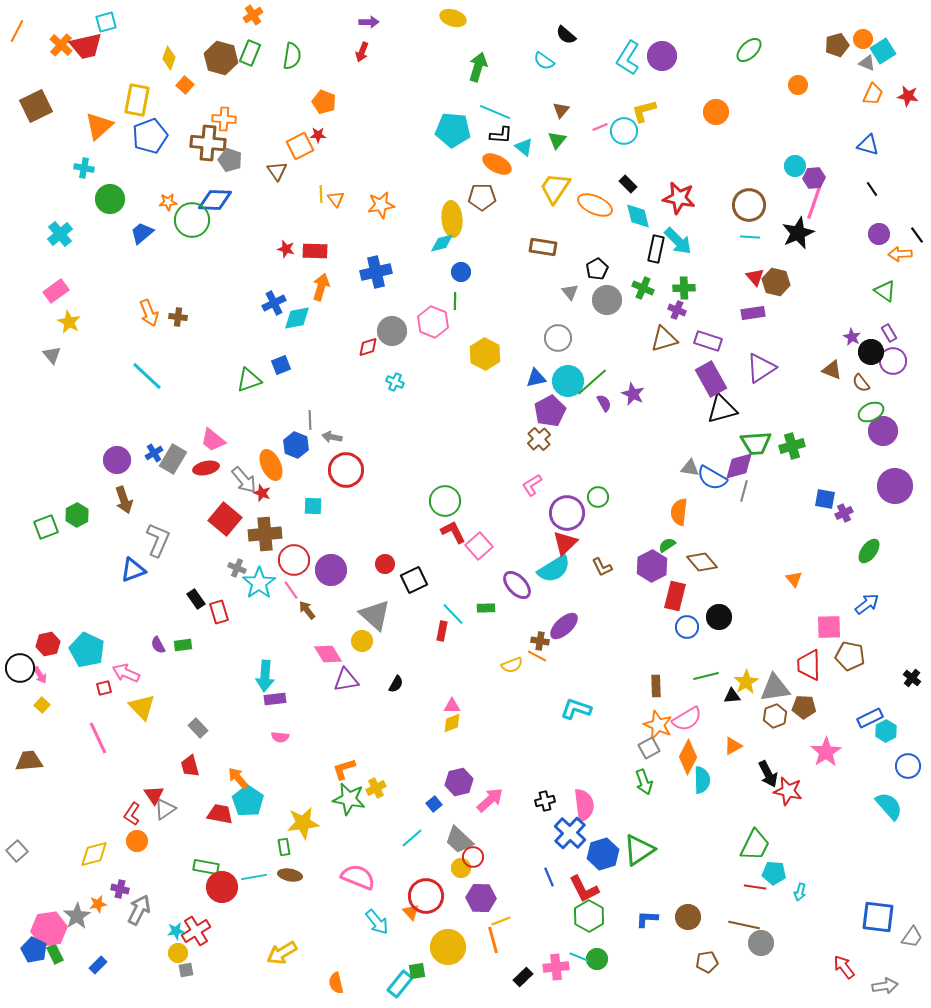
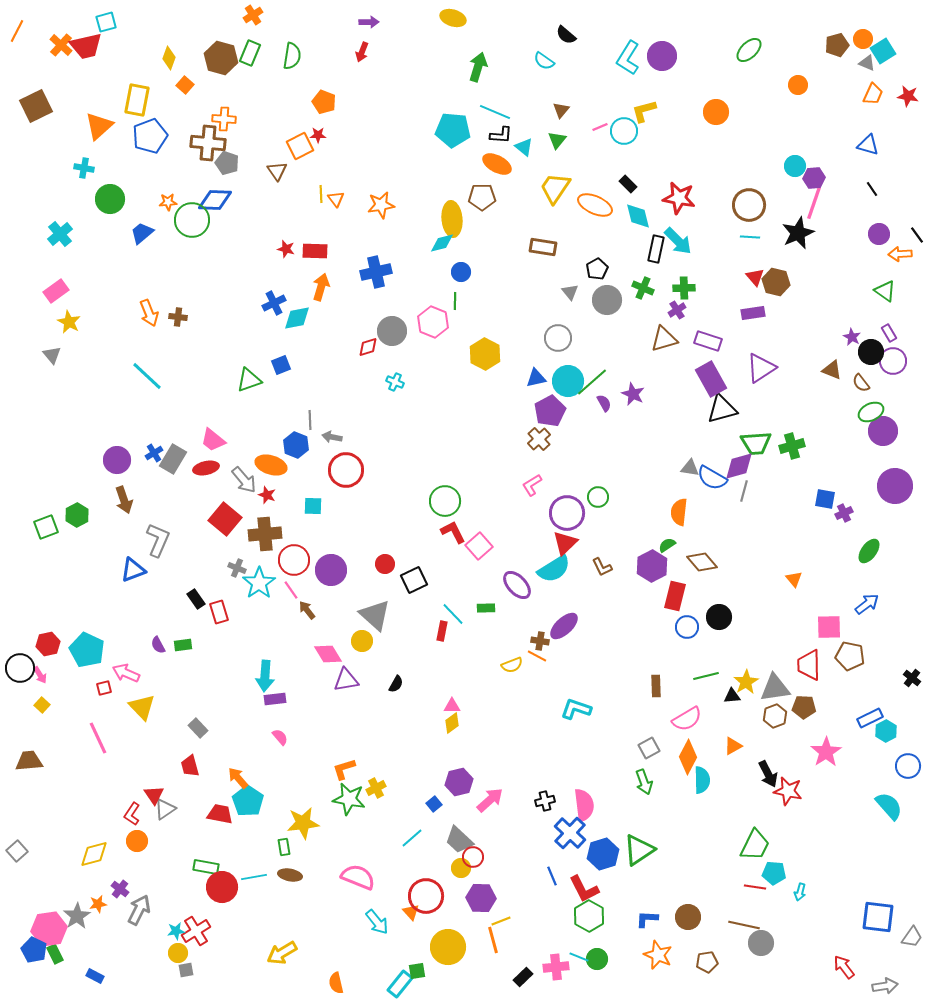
gray pentagon at (230, 160): moved 3 px left, 3 px down
purple cross at (677, 310): rotated 36 degrees clockwise
orange ellipse at (271, 465): rotated 48 degrees counterclockwise
red star at (262, 493): moved 5 px right, 2 px down
yellow diamond at (452, 723): rotated 15 degrees counterclockwise
orange star at (658, 725): moved 230 px down
pink semicircle at (280, 737): rotated 138 degrees counterclockwise
blue line at (549, 877): moved 3 px right, 1 px up
purple cross at (120, 889): rotated 24 degrees clockwise
blue rectangle at (98, 965): moved 3 px left, 11 px down; rotated 72 degrees clockwise
